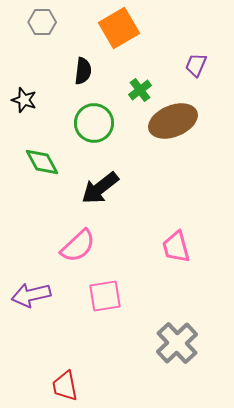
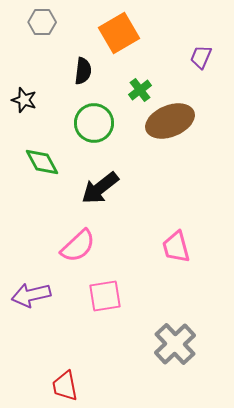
orange square: moved 5 px down
purple trapezoid: moved 5 px right, 8 px up
brown ellipse: moved 3 px left
gray cross: moved 2 px left, 1 px down
